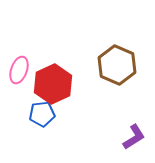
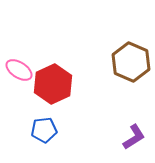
brown hexagon: moved 14 px right, 3 px up
pink ellipse: rotated 76 degrees counterclockwise
blue pentagon: moved 2 px right, 16 px down
